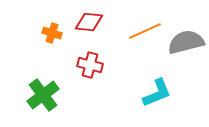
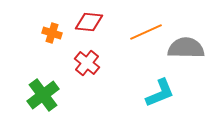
orange line: moved 1 px right, 1 px down
gray semicircle: moved 6 px down; rotated 15 degrees clockwise
red cross: moved 3 px left, 2 px up; rotated 25 degrees clockwise
cyan L-shape: moved 3 px right
